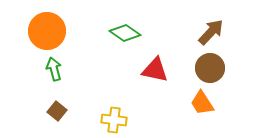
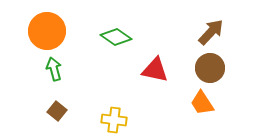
green diamond: moved 9 px left, 4 px down
